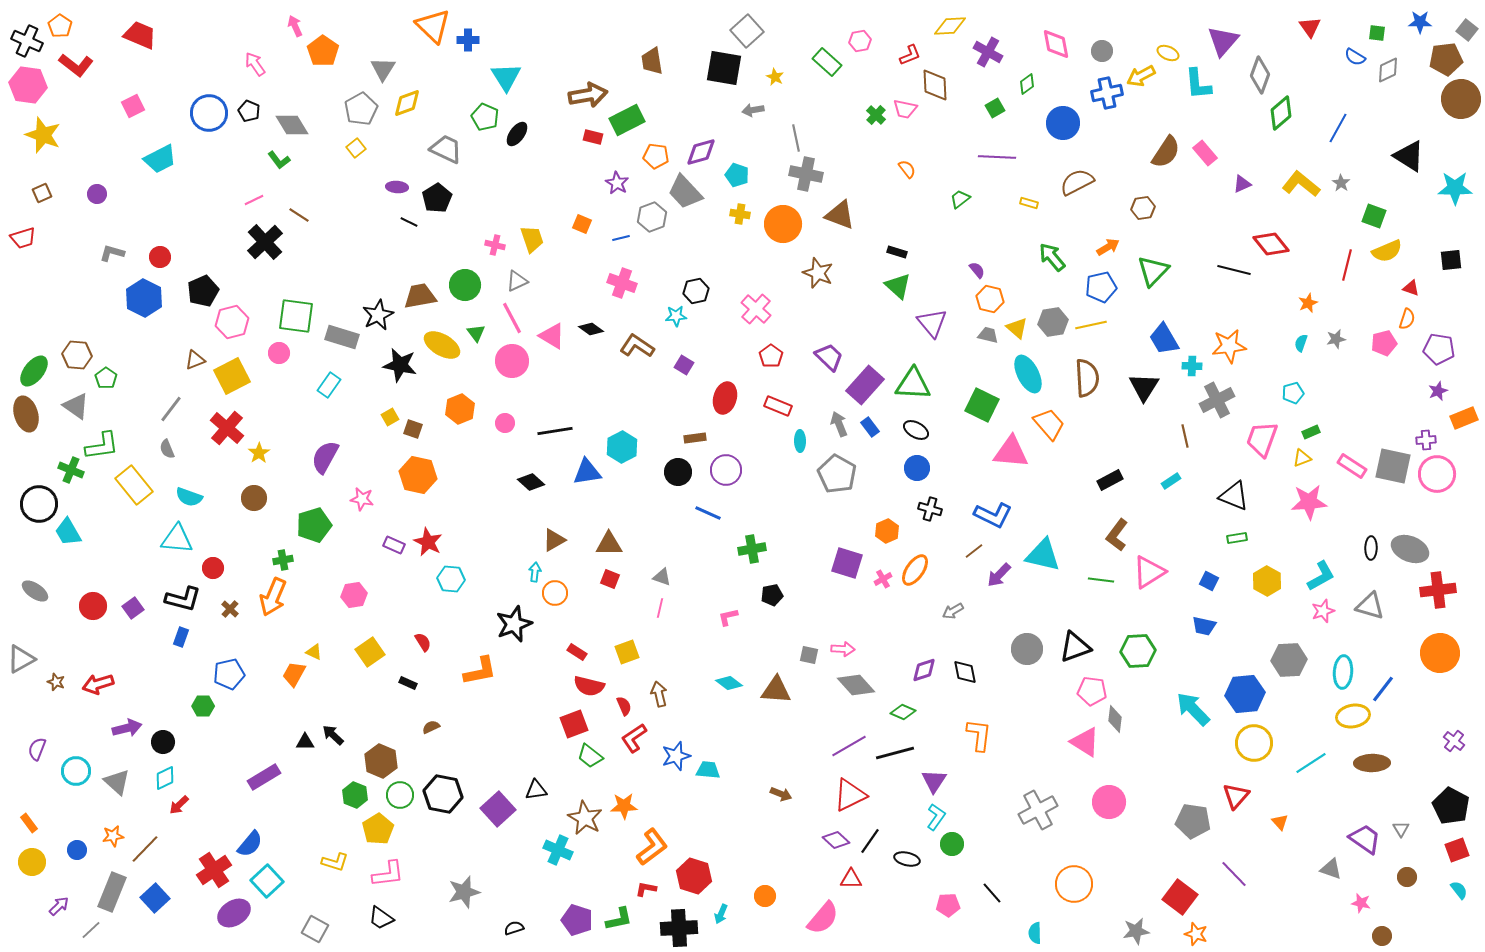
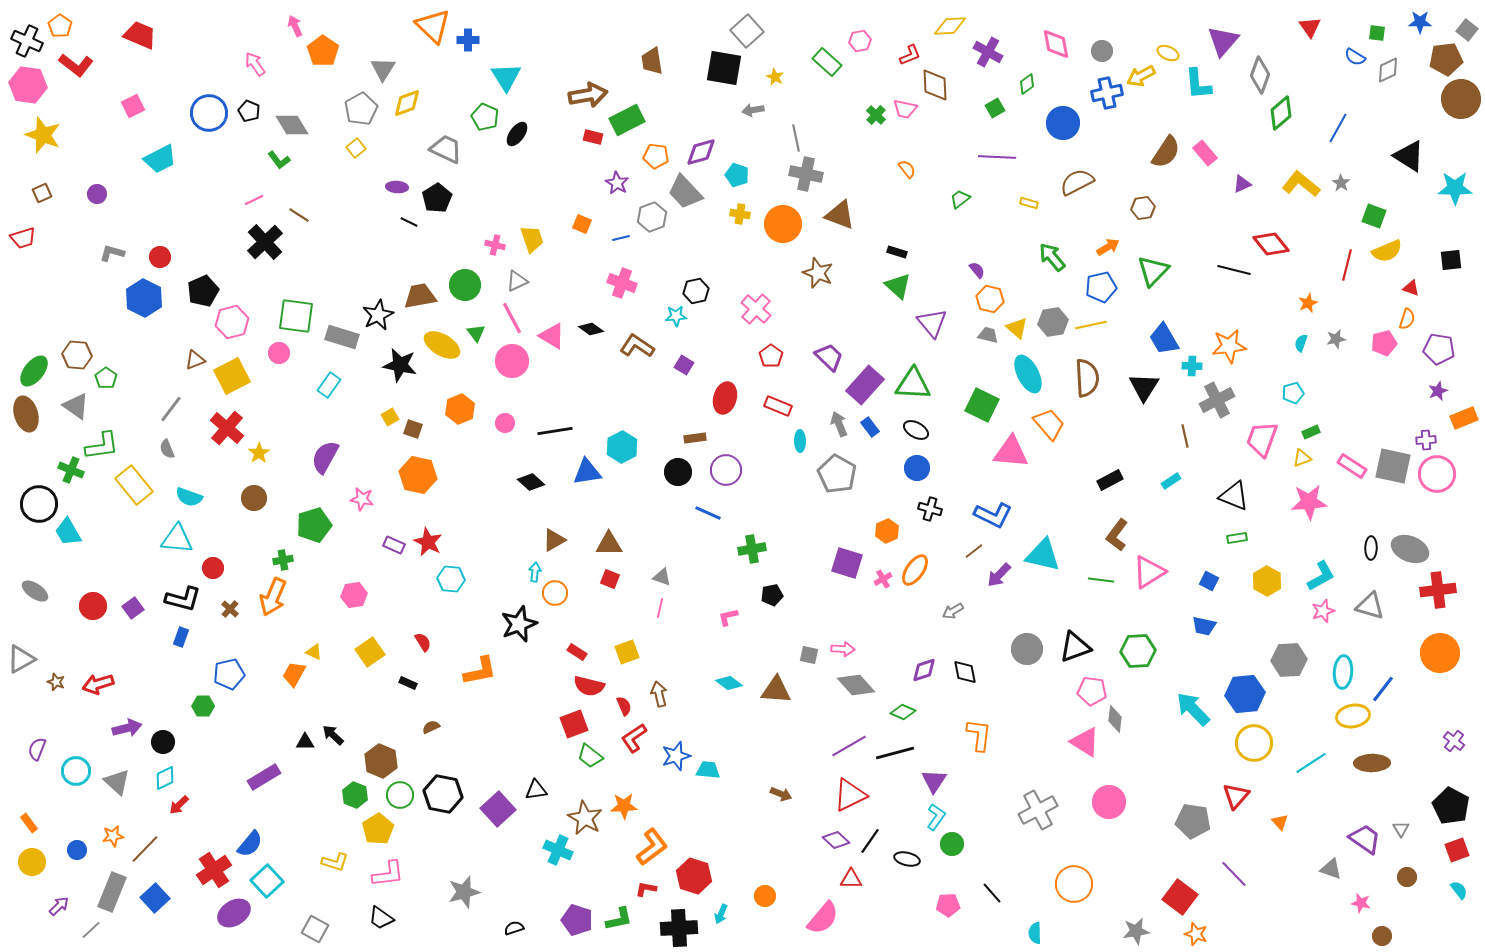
black star at (514, 624): moved 5 px right
